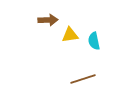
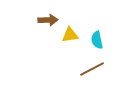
cyan semicircle: moved 3 px right, 1 px up
brown line: moved 9 px right, 10 px up; rotated 10 degrees counterclockwise
